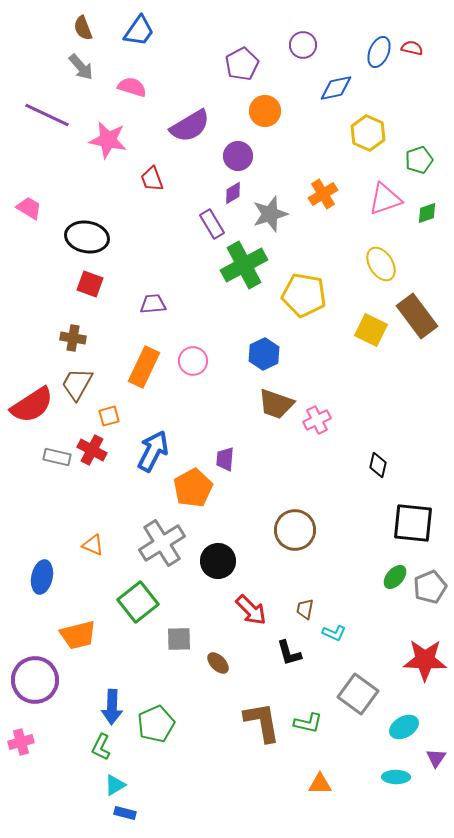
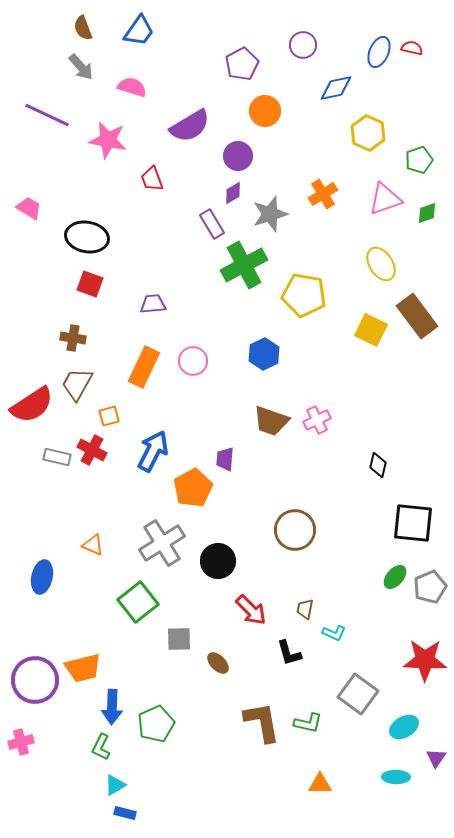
brown trapezoid at (276, 404): moved 5 px left, 17 px down
orange trapezoid at (78, 635): moved 5 px right, 33 px down
